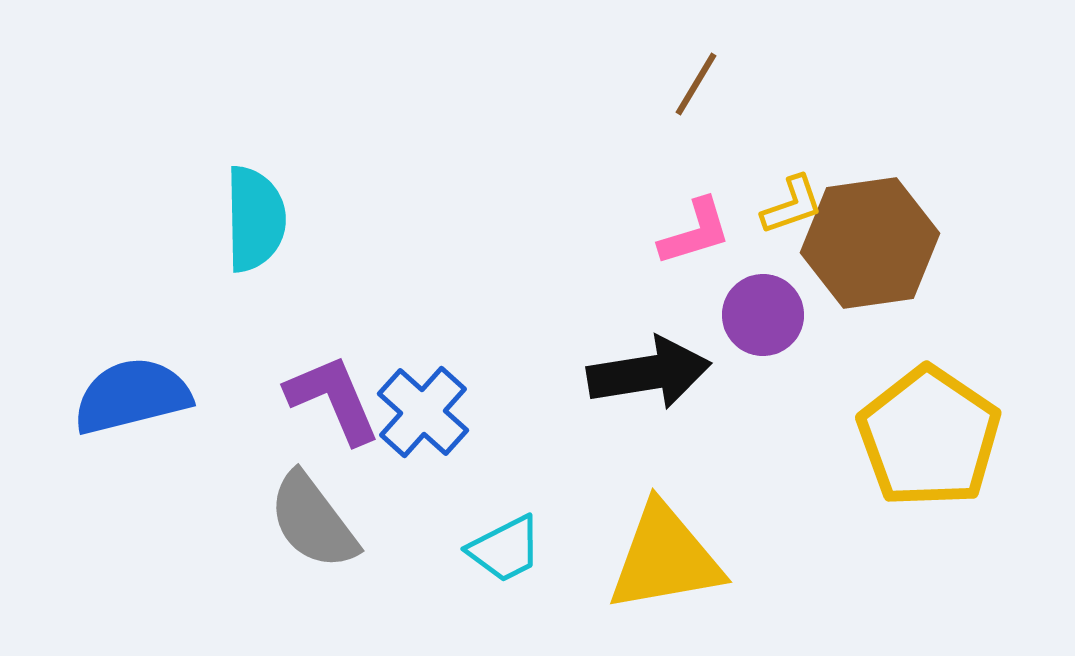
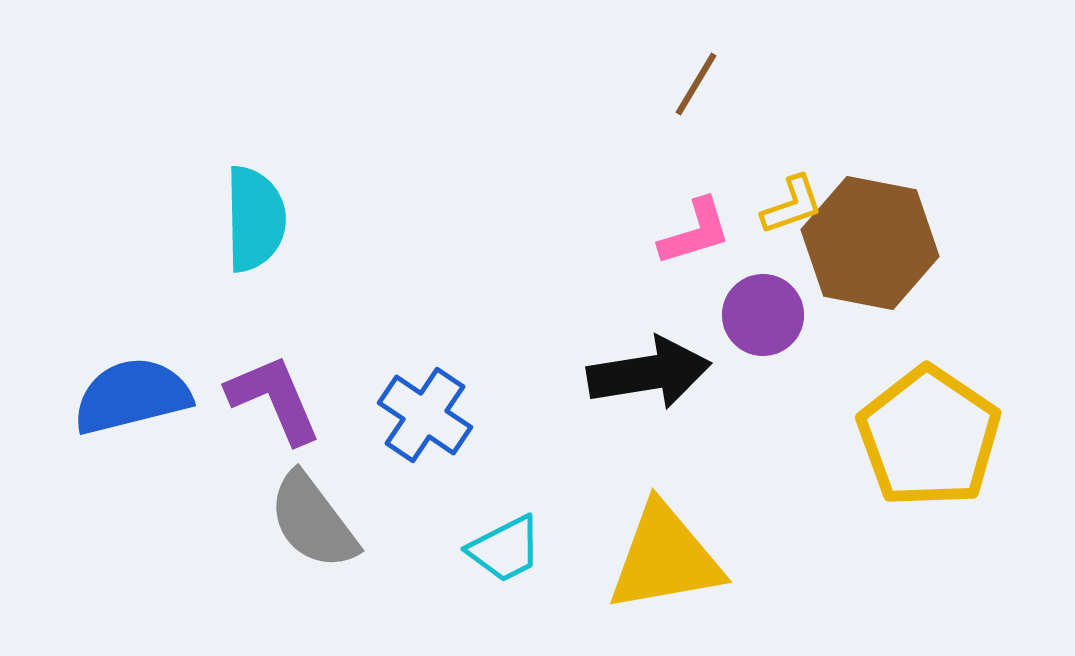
brown hexagon: rotated 19 degrees clockwise
purple L-shape: moved 59 px left
blue cross: moved 2 px right, 3 px down; rotated 8 degrees counterclockwise
